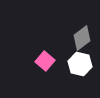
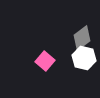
white hexagon: moved 4 px right, 6 px up
